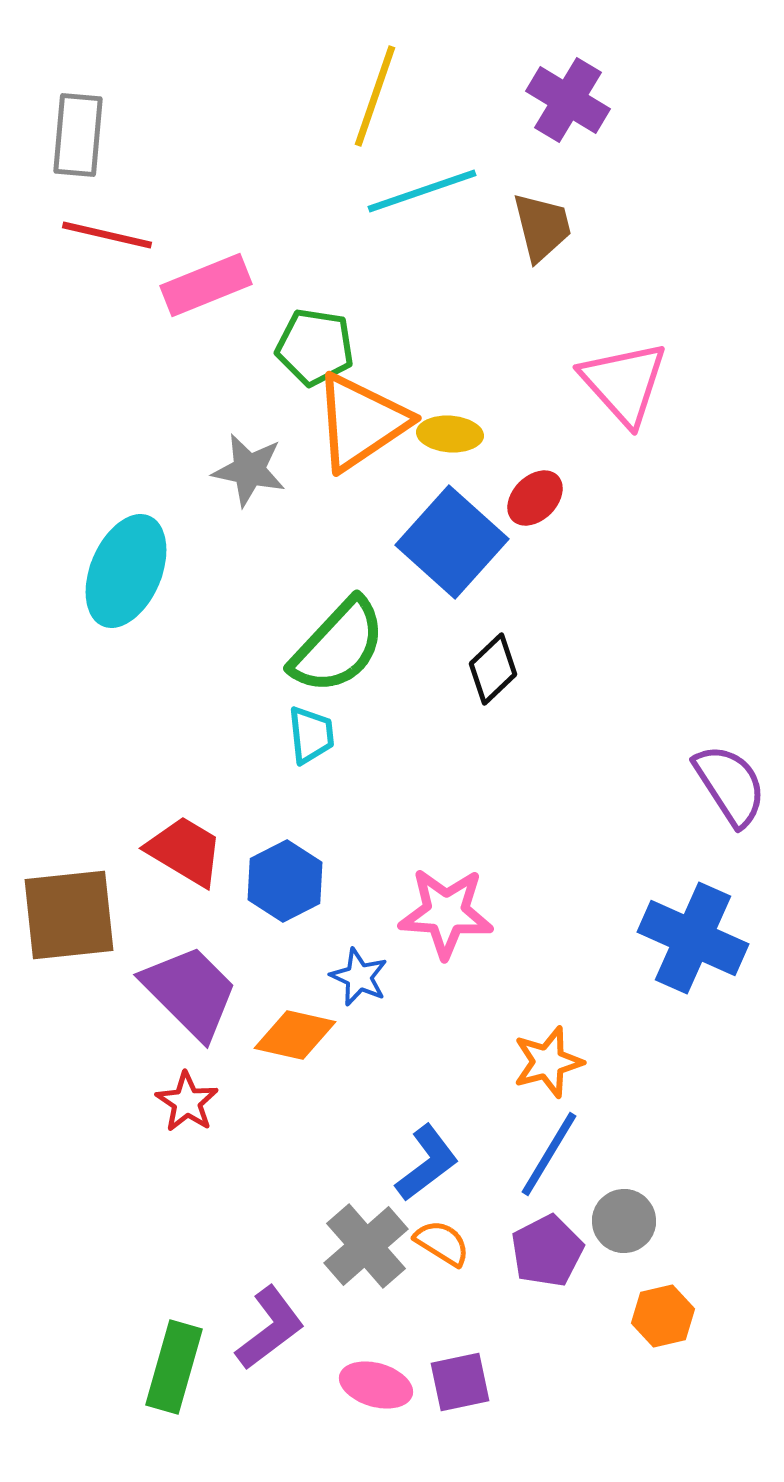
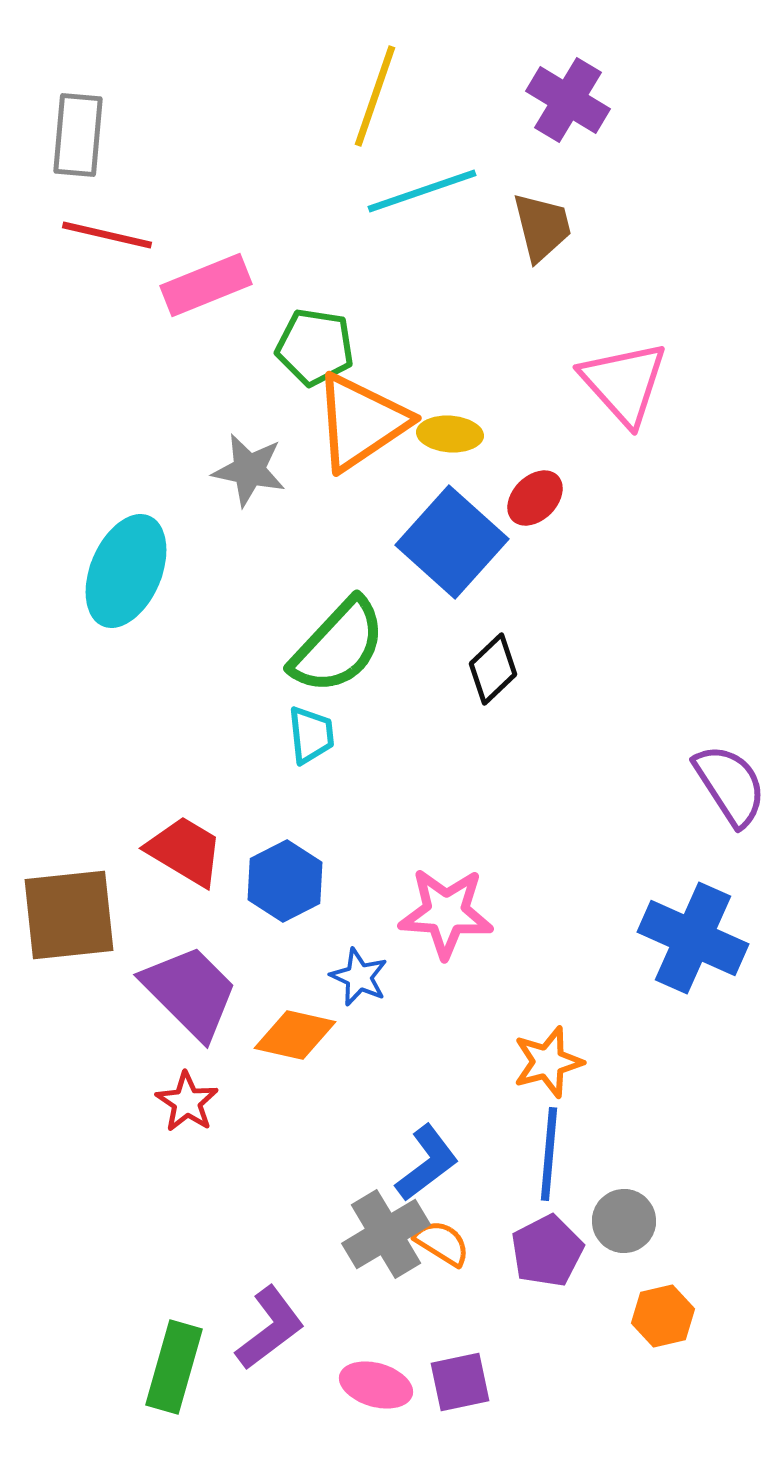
blue line: rotated 26 degrees counterclockwise
gray cross: moved 20 px right, 12 px up; rotated 10 degrees clockwise
